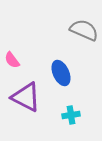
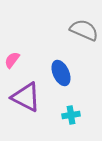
pink semicircle: rotated 72 degrees clockwise
